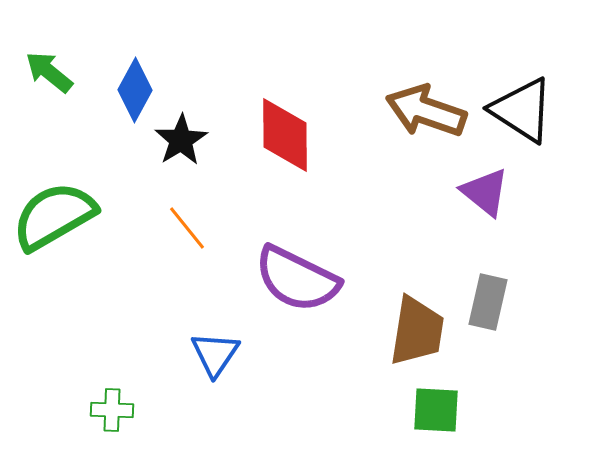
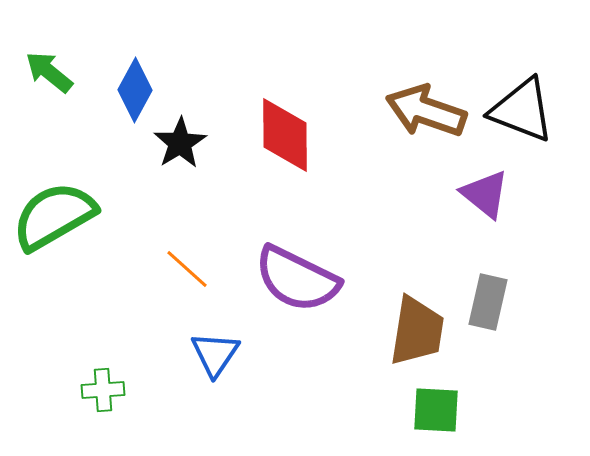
black triangle: rotated 12 degrees counterclockwise
black star: moved 1 px left, 3 px down
purple triangle: moved 2 px down
orange line: moved 41 px down; rotated 9 degrees counterclockwise
green cross: moved 9 px left, 20 px up; rotated 6 degrees counterclockwise
